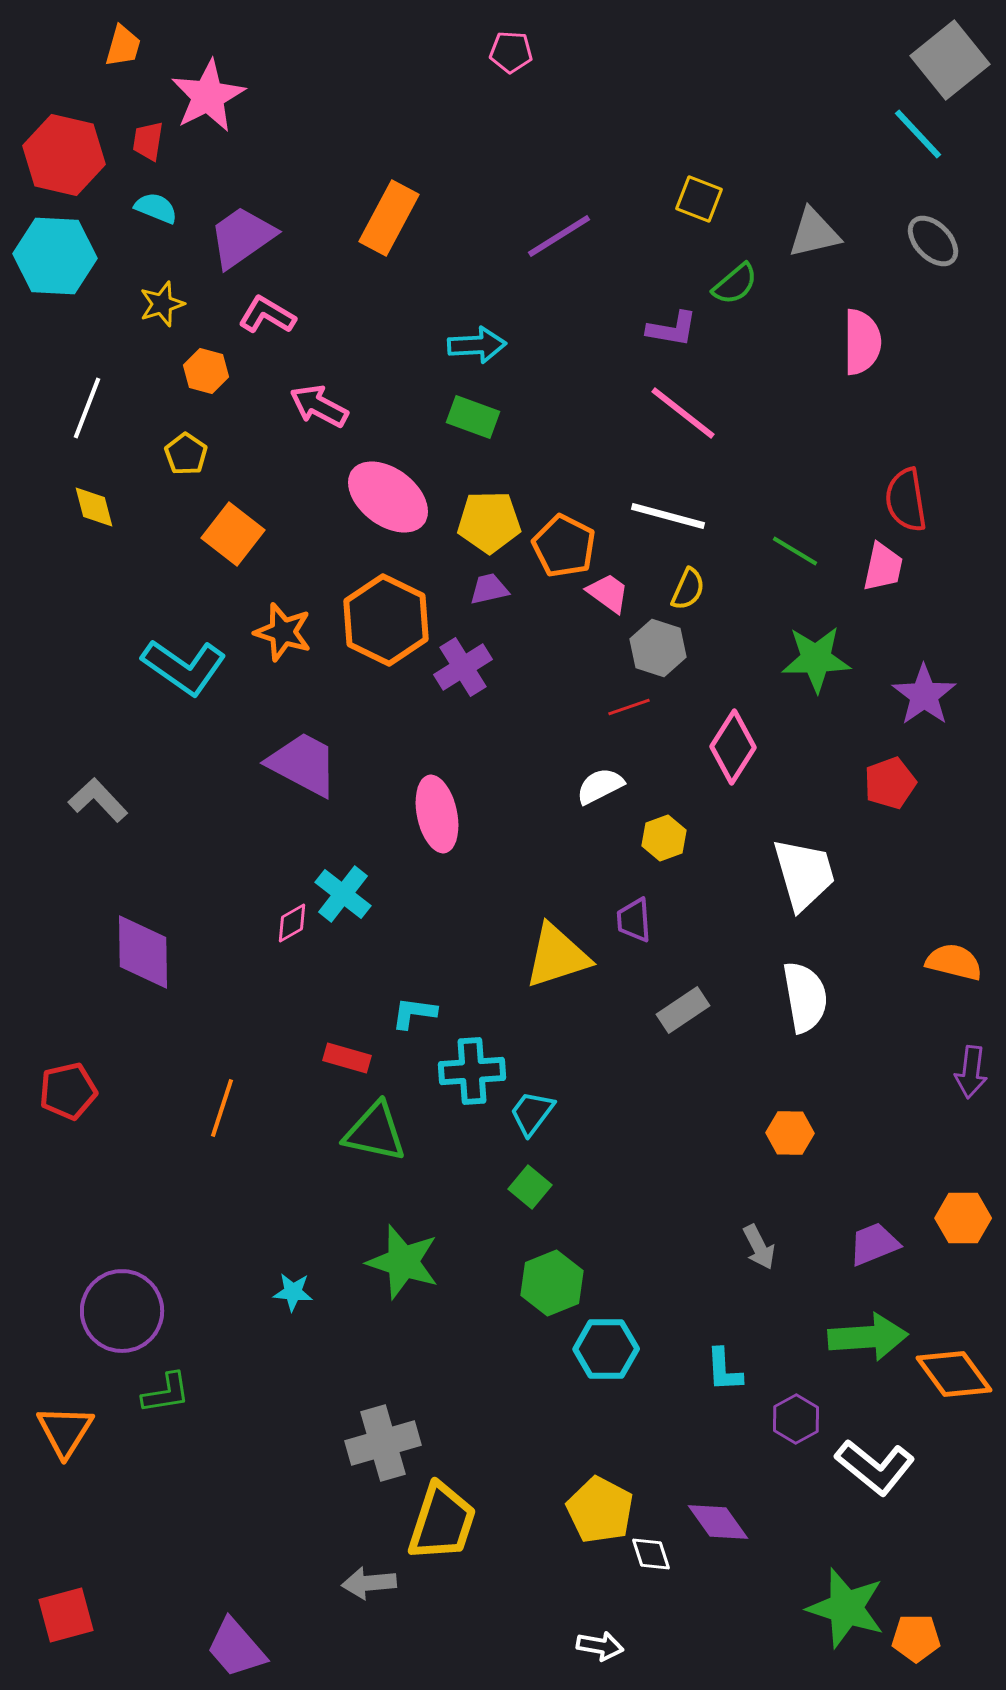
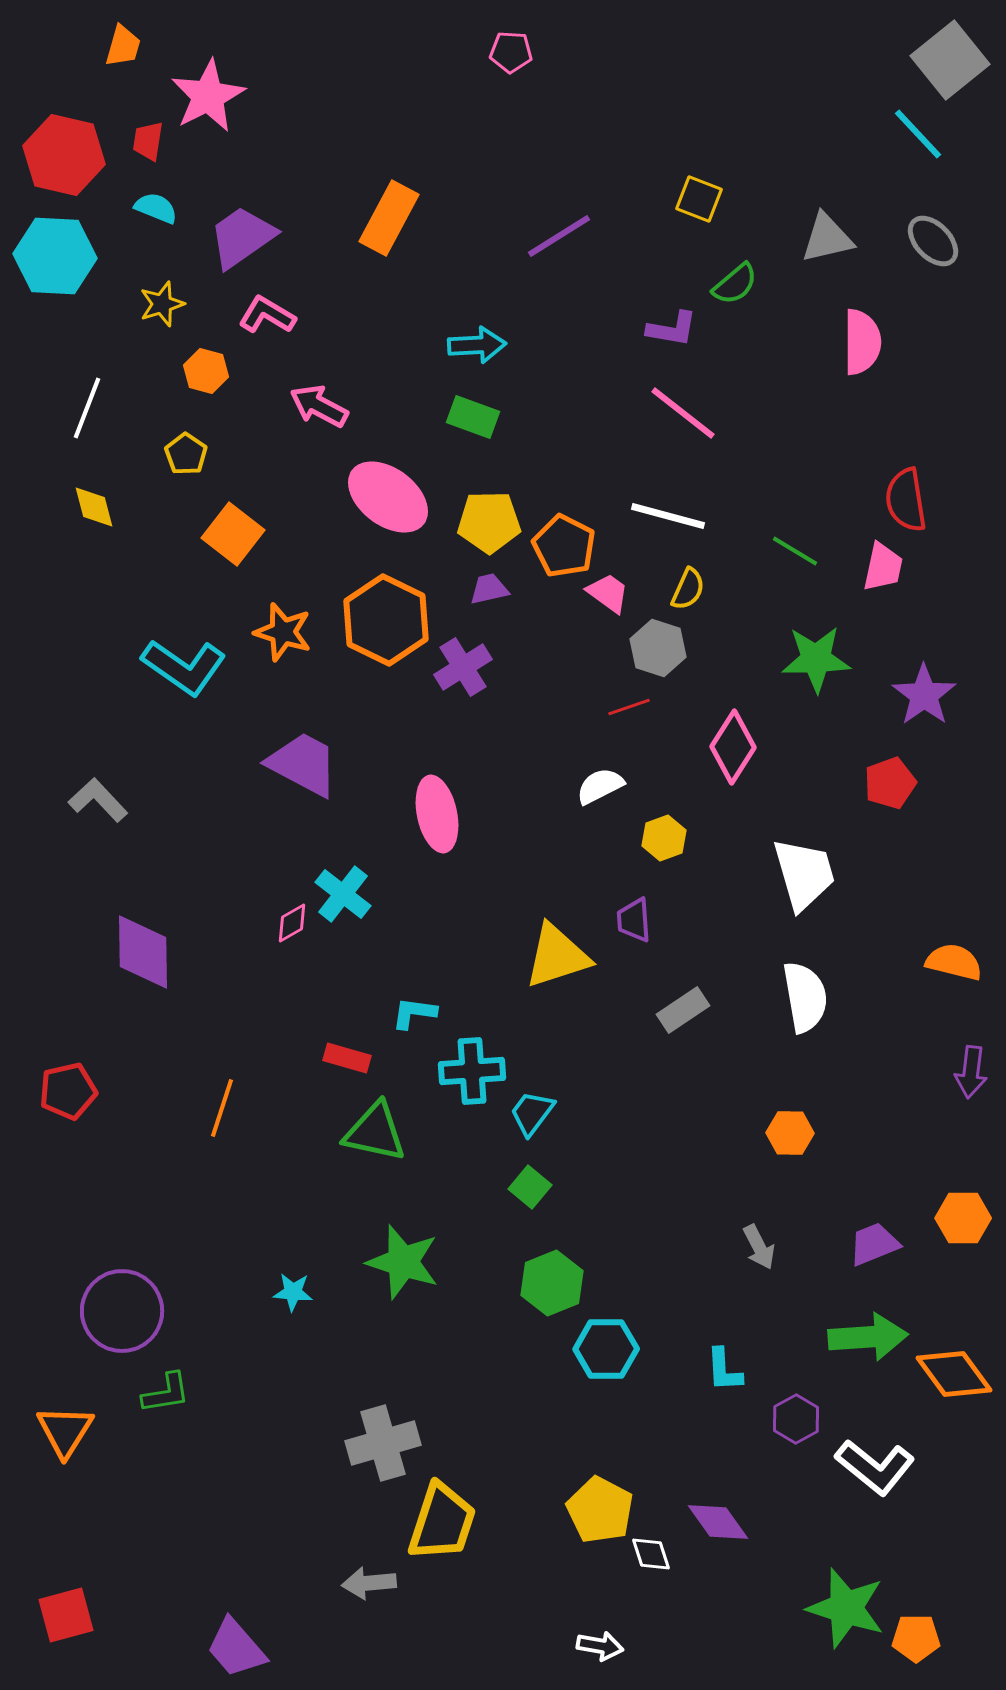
gray triangle at (814, 233): moved 13 px right, 5 px down
